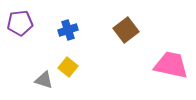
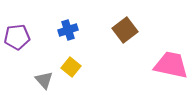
purple pentagon: moved 3 px left, 14 px down
brown square: moved 1 px left
yellow square: moved 3 px right
gray triangle: rotated 30 degrees clockwise
